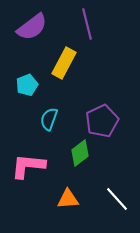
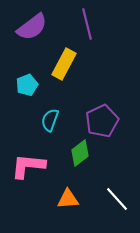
yellow rectangle: moved 1 px down
cyan semicircle: moved 1 px right, 1 px down
